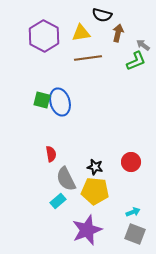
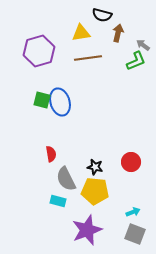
purple hexagon: moved 5 px left, 15 px down; rotated 16 degrees clockwise
cyan rectangle: rotated 56 degrees clockwise
